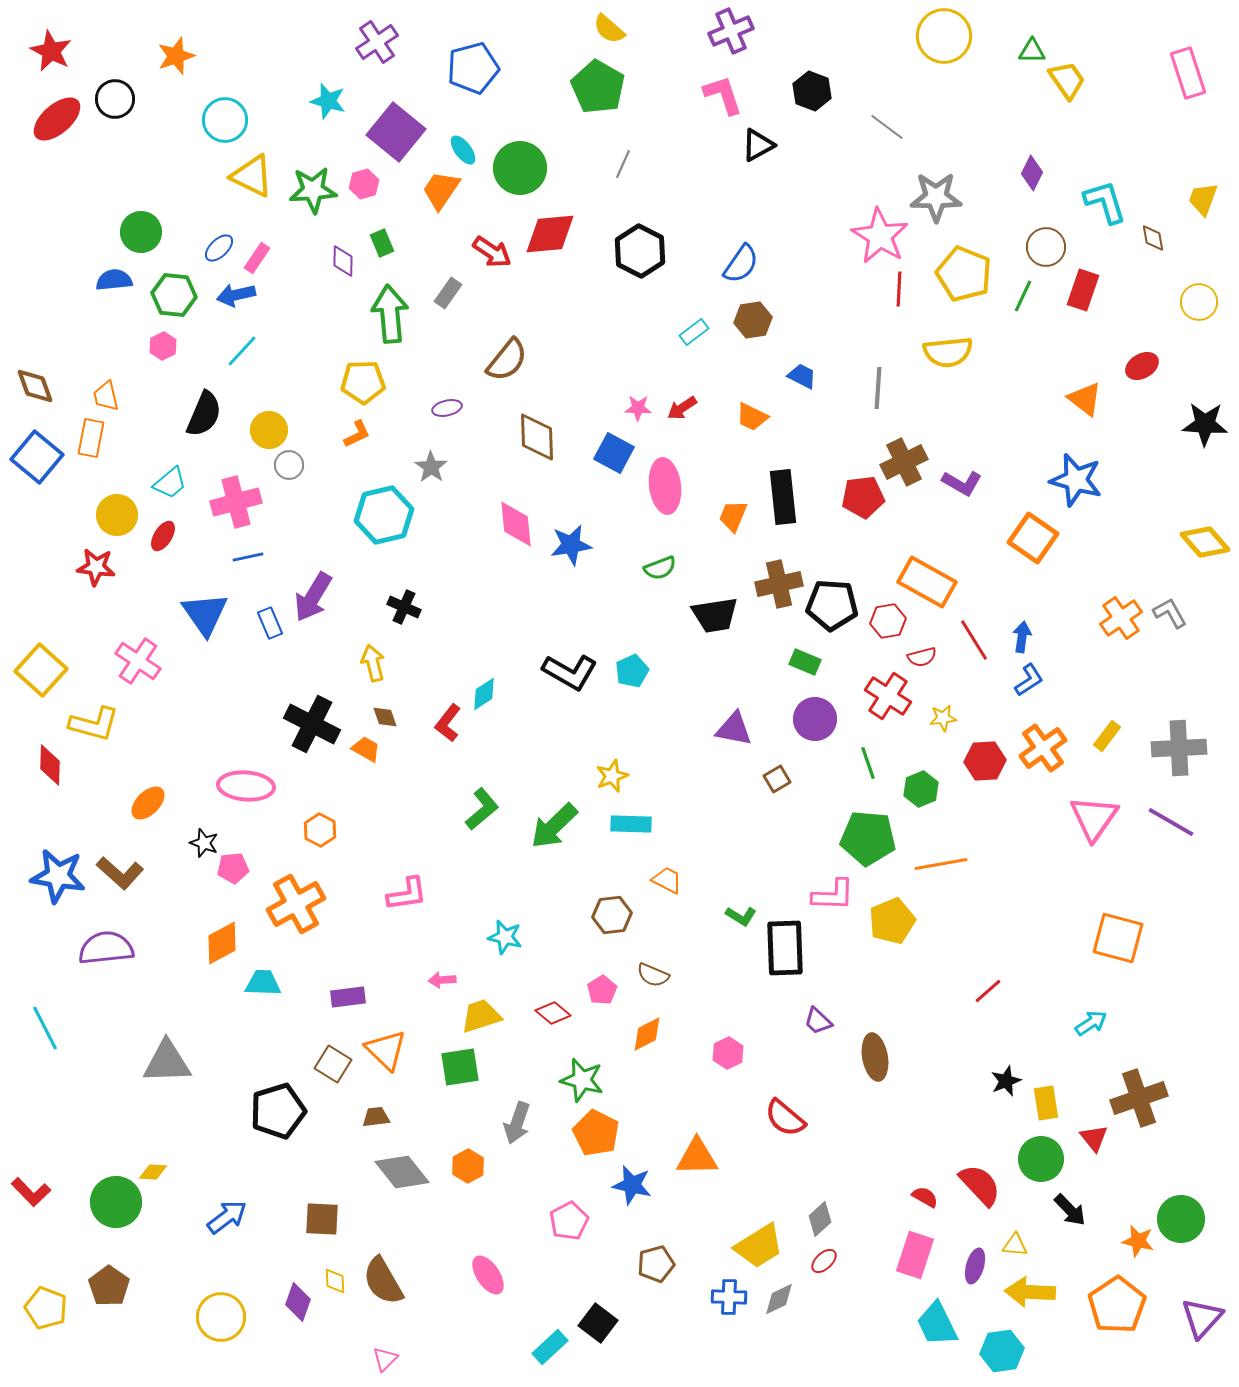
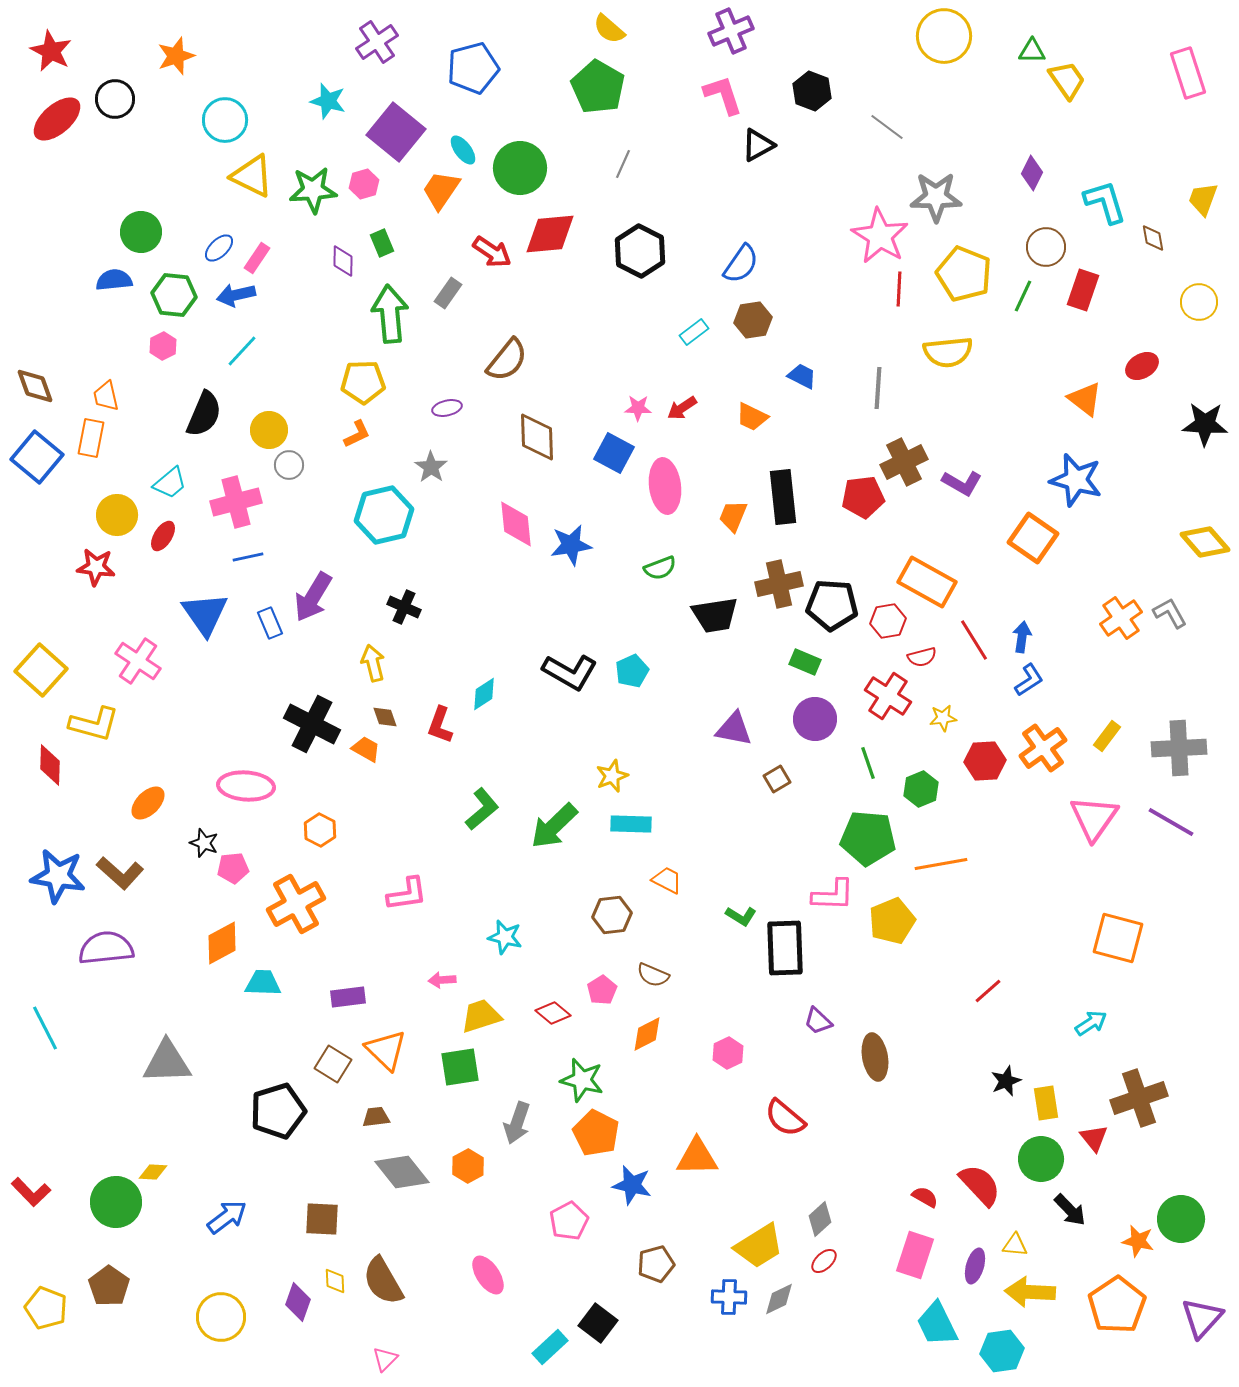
red L-shape at (448, 723): moved 8 px left, 2 px down; rotated 18 degrees counterclockwise
